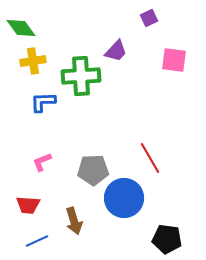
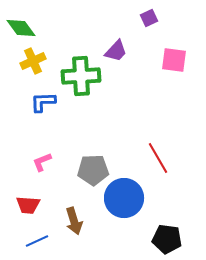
yellow cross: rotated 15 degrees counterclockwise
red line: moved 8 px right
